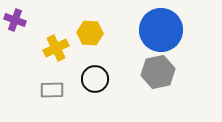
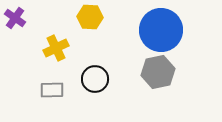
purple cross: moved 2 px up; rotated 15 degrees clockwise
yellow hexagon: moved 16 px up
